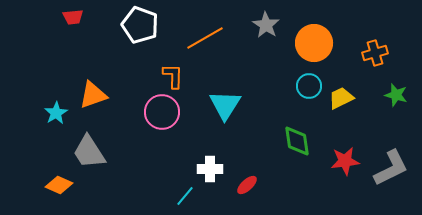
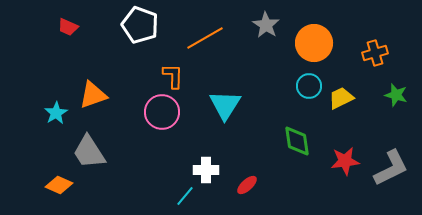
red trapezoid: moved 5 px left, 10 px down; rotated 30 degrees clockwise
white cross: moved 4 px left, 1 px down
